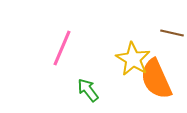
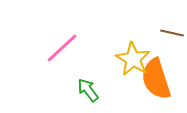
pink line: rotated 24 degrees clockwise
orange semicircle: rotated 6 degrees clockwise
